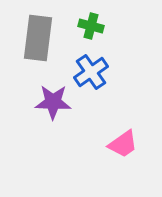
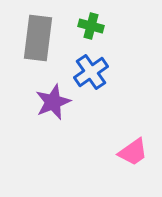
purple star: rotated 24 degrees counterclockwise
pink trapezoid: moved 10 px right, 8 px down
